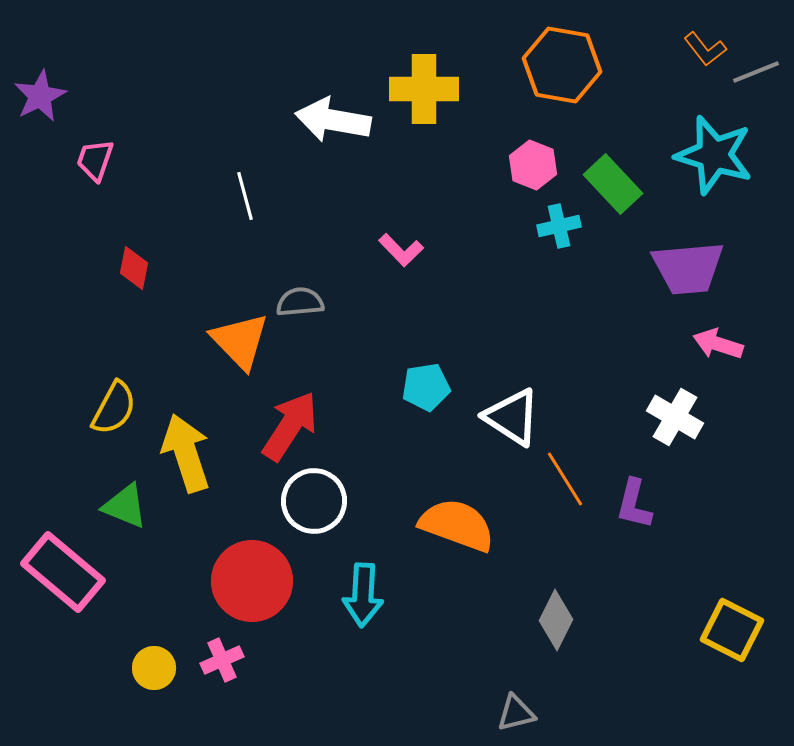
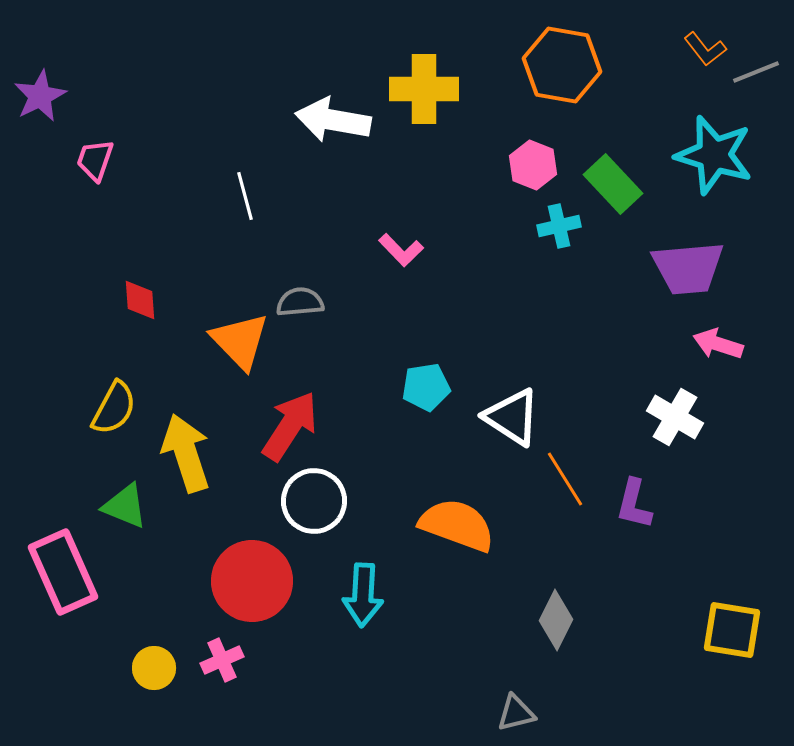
red diamond: moved 6 px right, 32 px down; rotated 15 degrees counterclockwise
pink rectangle: rotated 26 degrees clockwise
yellow square: rotated 18 degrees counterclockwise
